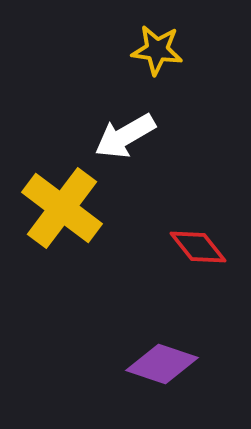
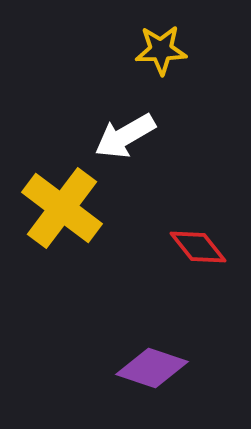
yellow star: moved 4 px right; rotated 9 degrees counterclockwise
purple diamond: moved 10 px left, 4 px down
